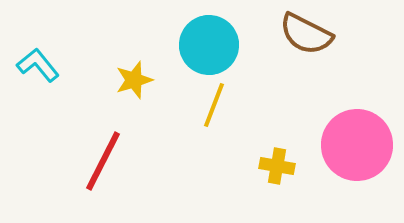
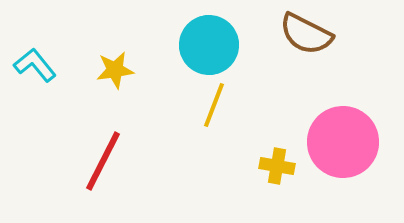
cyan L-shape: moved 3 px left
yellow star: moved 19 px left, 10 px up; rotated 9 degrees clockwise
pink circle: moved 14 px left, 3 px up
